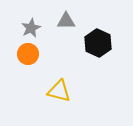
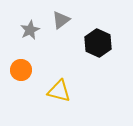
gray triangle: moved 5 px left, 1 px up; rotated 36 degrees counterclockwise
gray star: moved 1 px left, 2 px down
orange circle: moved 7 px left, 16 px down
